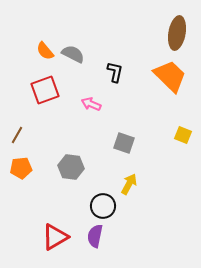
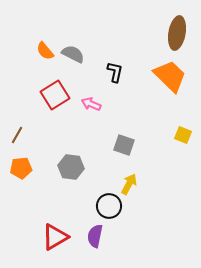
red square: moved 10 px right, 5 px down; rotated 12 degrees counterclockwise
gray square: moved 2 px down
black circle: moved 6 px right
